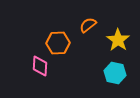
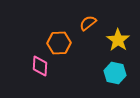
orange semicircle: moved 2 px up
orange hexagon: moved 1 px right
